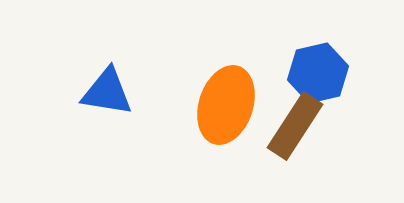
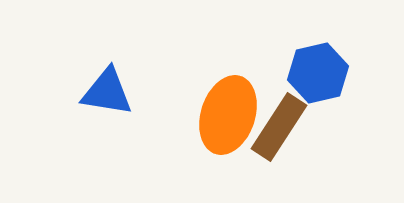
orange ellipse: moved 2 px right, 10 px down
brown rectangle: moved 16 px left, 1 px down
